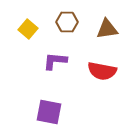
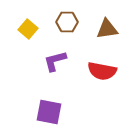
purple L-shape: rotated 20 degrees counterclockwise
